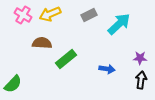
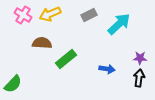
black arrow: moved 2 px left, 2 px up
